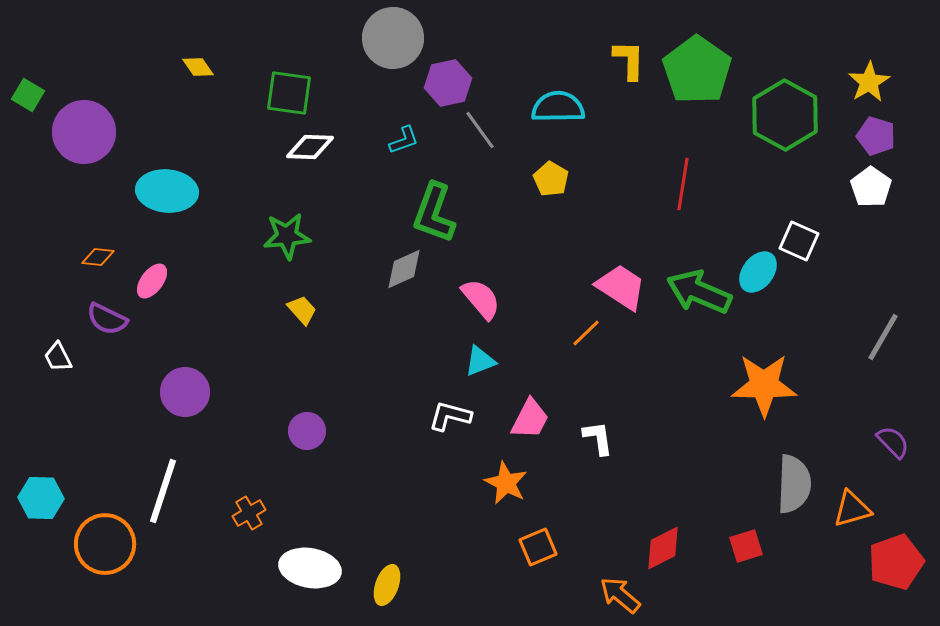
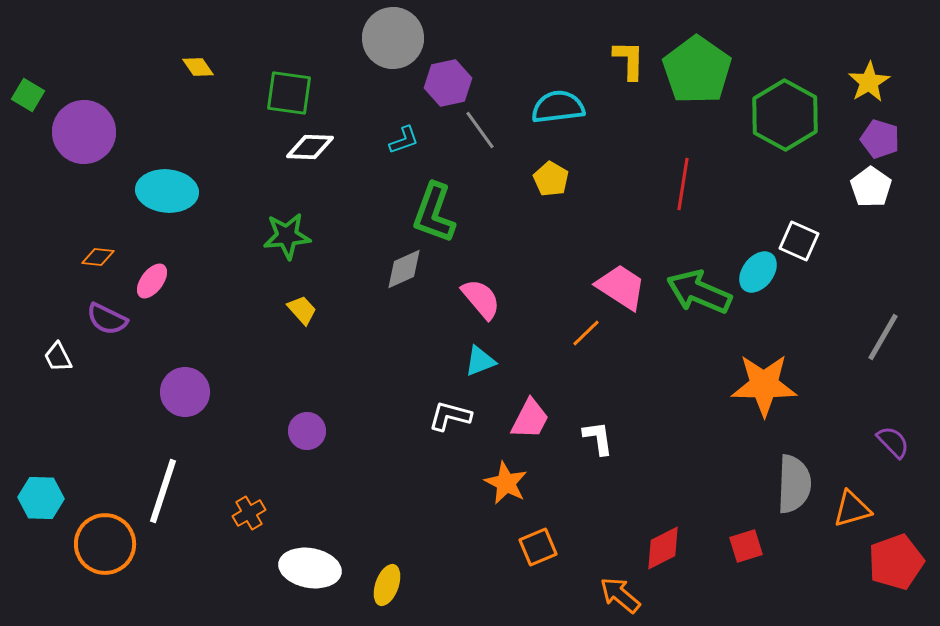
cyan semicircle at (558, 107): rotated 6 degrees counterclockwise
purple pentagon at (876, 136): moved 4 px right, 3 px down
